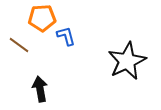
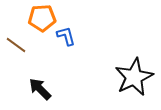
brown line: moved 3 px left
black star: moved 7 px right, 16 px down
black arrow: rotated 35 degrees counterclockwise
